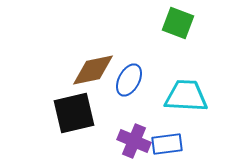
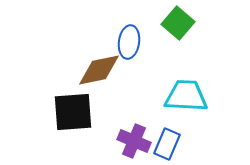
green square: rotated 20 degrees clockwise
brown diamond: moved 6 px right
blue ellipse: moved 38 px up; rotated 20 degrees counterclockwise
black square: moved 1 px left, 1 px up; rotated 9 degrees clockwise
blue rectangle: rotated 60 degrees counterclockwise
